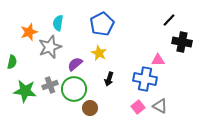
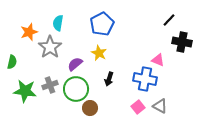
gray star: rotated 15 degrees counterclockwise
pink triangle: rotated 24 degrees clockwise
green circle: moved 2 px right
